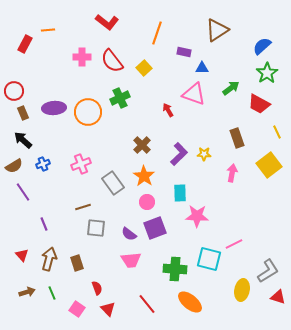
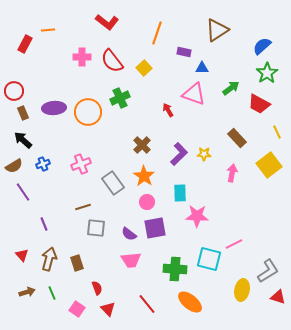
brown rectangle at (237, 138): rotated 24 degrees counterclockwise
purple square at (155, 228): rotated 10 degrees clockwise
